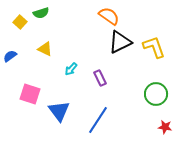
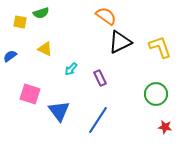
orange semicircle: moved 3 px left
yellow square: rotated 32 degrees counterclockwise
yellow L-shape: moved 6 px right
